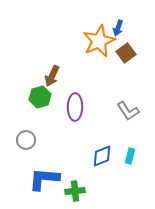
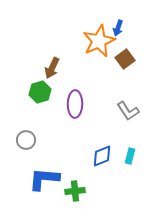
brown square: moved 1 px left, 6 px down
brown arrow: moved 8 px up
green hexagon: moved 5 px up
purple ellipse: moved 3 px up
